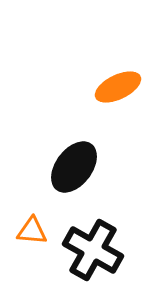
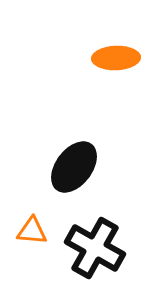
orange ellipse: moved 2 px left, 29 px up; rotated 24 degrees clockwise
black cross: moved 2 px right, 2 px up
